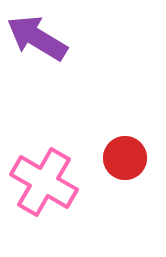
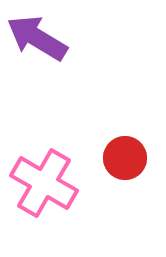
pink cross: moved 1 px down
